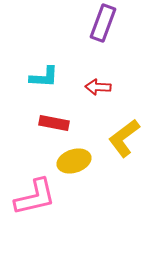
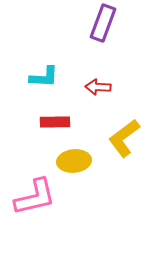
red rectangle: moved 1 px right, 1 px up; rotated 12 degrees counterclockwise
yellow ellipse: rotated 12 degrees clockwise
